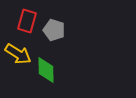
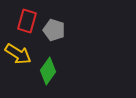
green diamond: moved 2 px right, 1 px down; rotated 36 degrees clockwise
